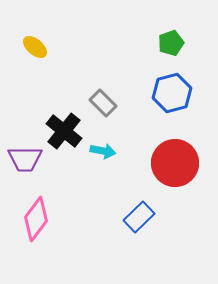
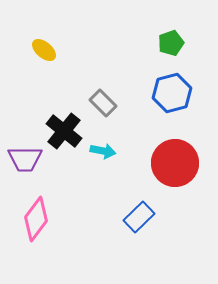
yellow ellipse: moved 9 px right, 3 px down
